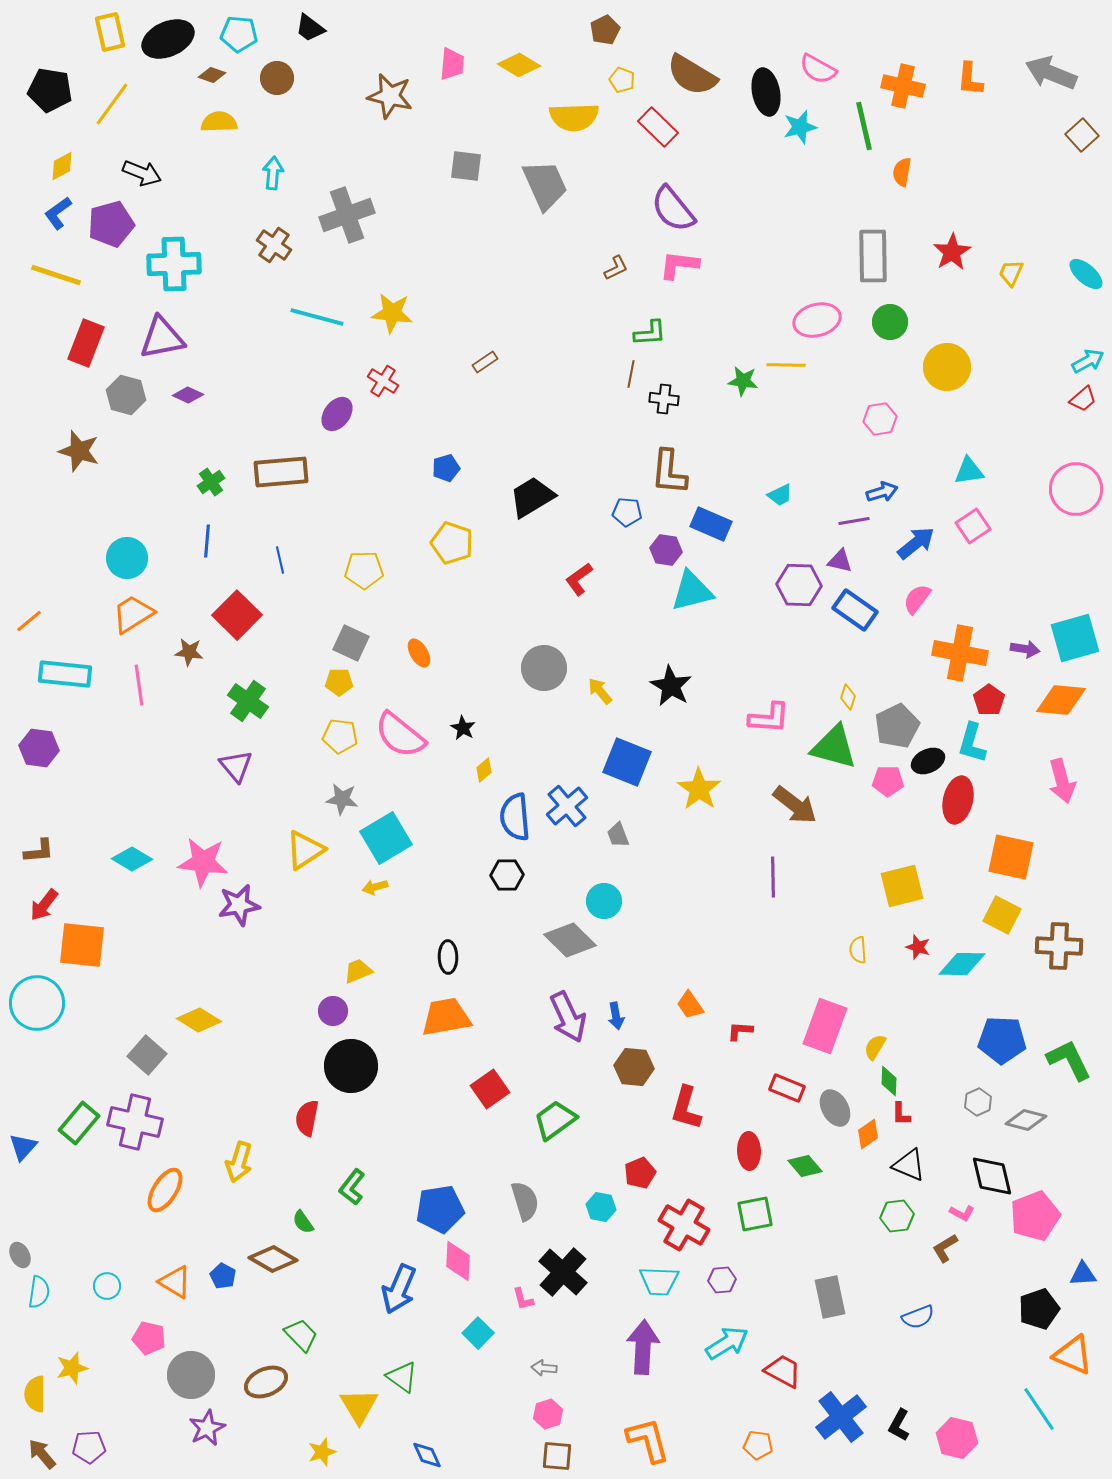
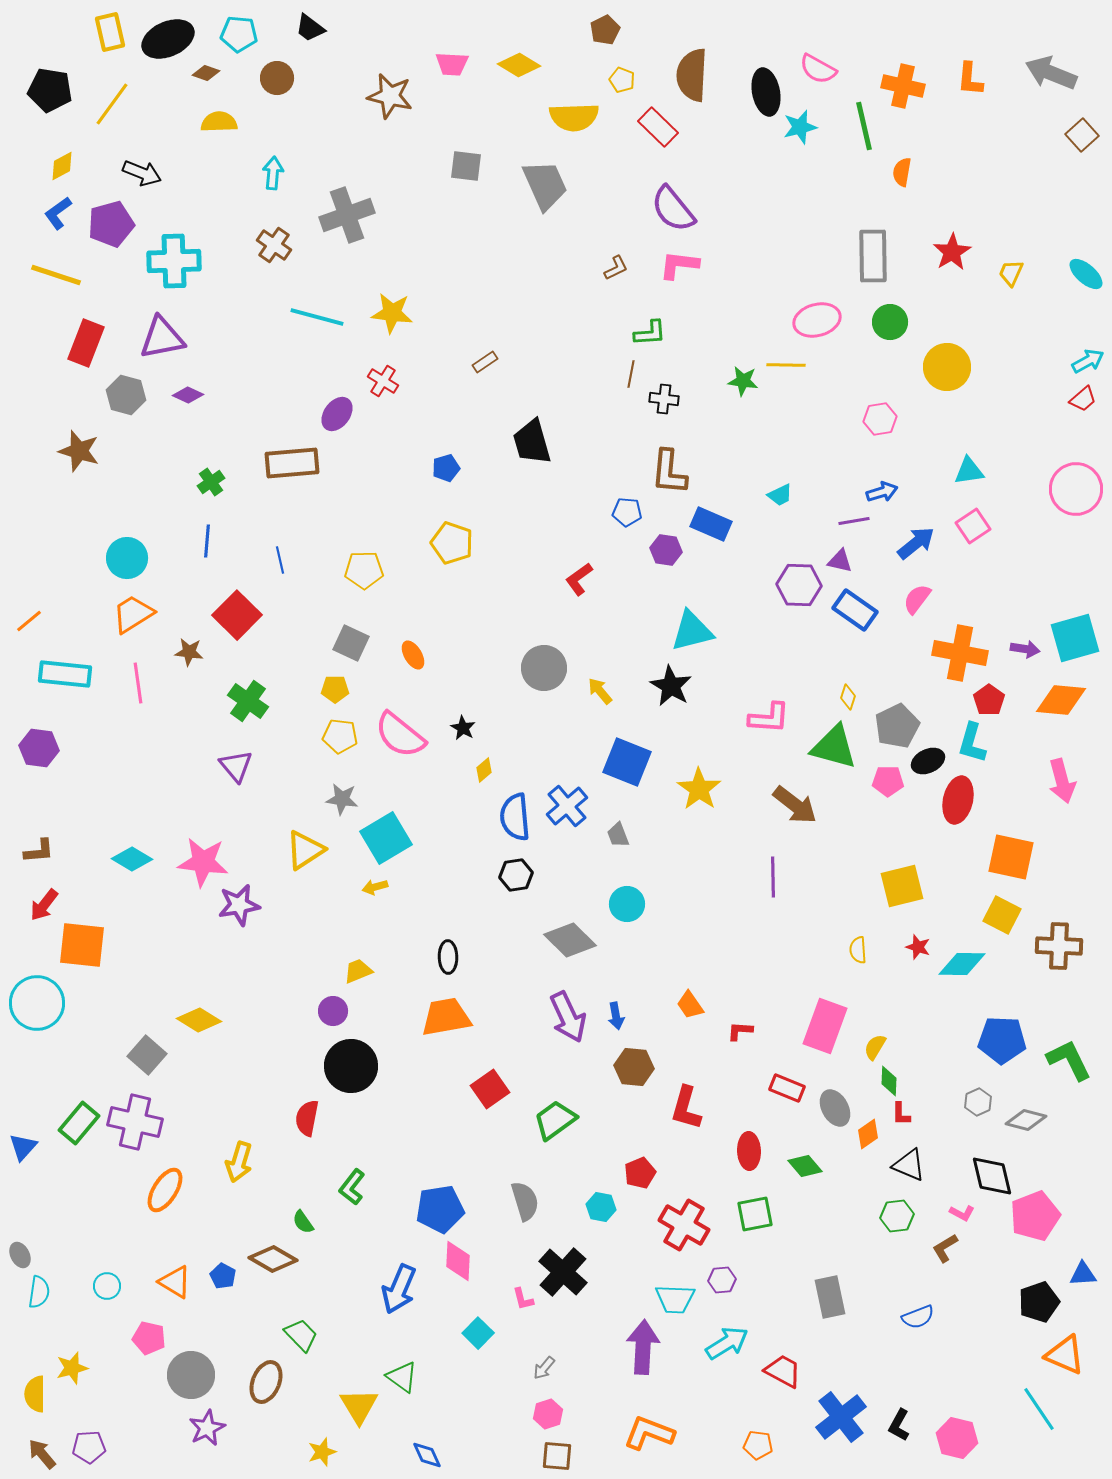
pink trapezoid at (452, 64): rotated 88 degrees clockwise
brown diamond at (212, 75): moved 6 px left, 2 px up
brown semicircle at (692, 75): rotated 62 degrees clockwise
cyan cross at (174, 264): moved 3 px up
brown rectangle at (281, 472): moved 11 px right, 9 px up
black trapezoid at (532, 497): moved 55 px up; rotated 75 degrees counterclockwise
cyan triangle at (692, 591): moved 40 px down
orange ellipse at (419, 653): moved 6 px left, 2 px down
yellow pentagon at (339, 682): moved 4 px left, 7 px down
pink line at (139, 685): moved 1 px left, 2 px up
black hexagon at (507, 875): moved 9 px right; rotated 8 degrees counterclockwise
cyan circle at (604, 901): moved 23 px right, 3 px down
cyan trapezoid at (659, 1281): moved 16 px right, 18 px down
black pentagon at (1039, 1309): moved 7 px up
orange triangle at (1073, 1355): moved 8 px left
gray arrow at (544, 1368): rotated 55 degrees counterclockwise
brown ellipse at (266, 1382): rotated 45 degrees counterclockwise
orange L-shape at (648, 1440): moved 1 px right, 7 px up; rotated 54 degrees counterclockwise
